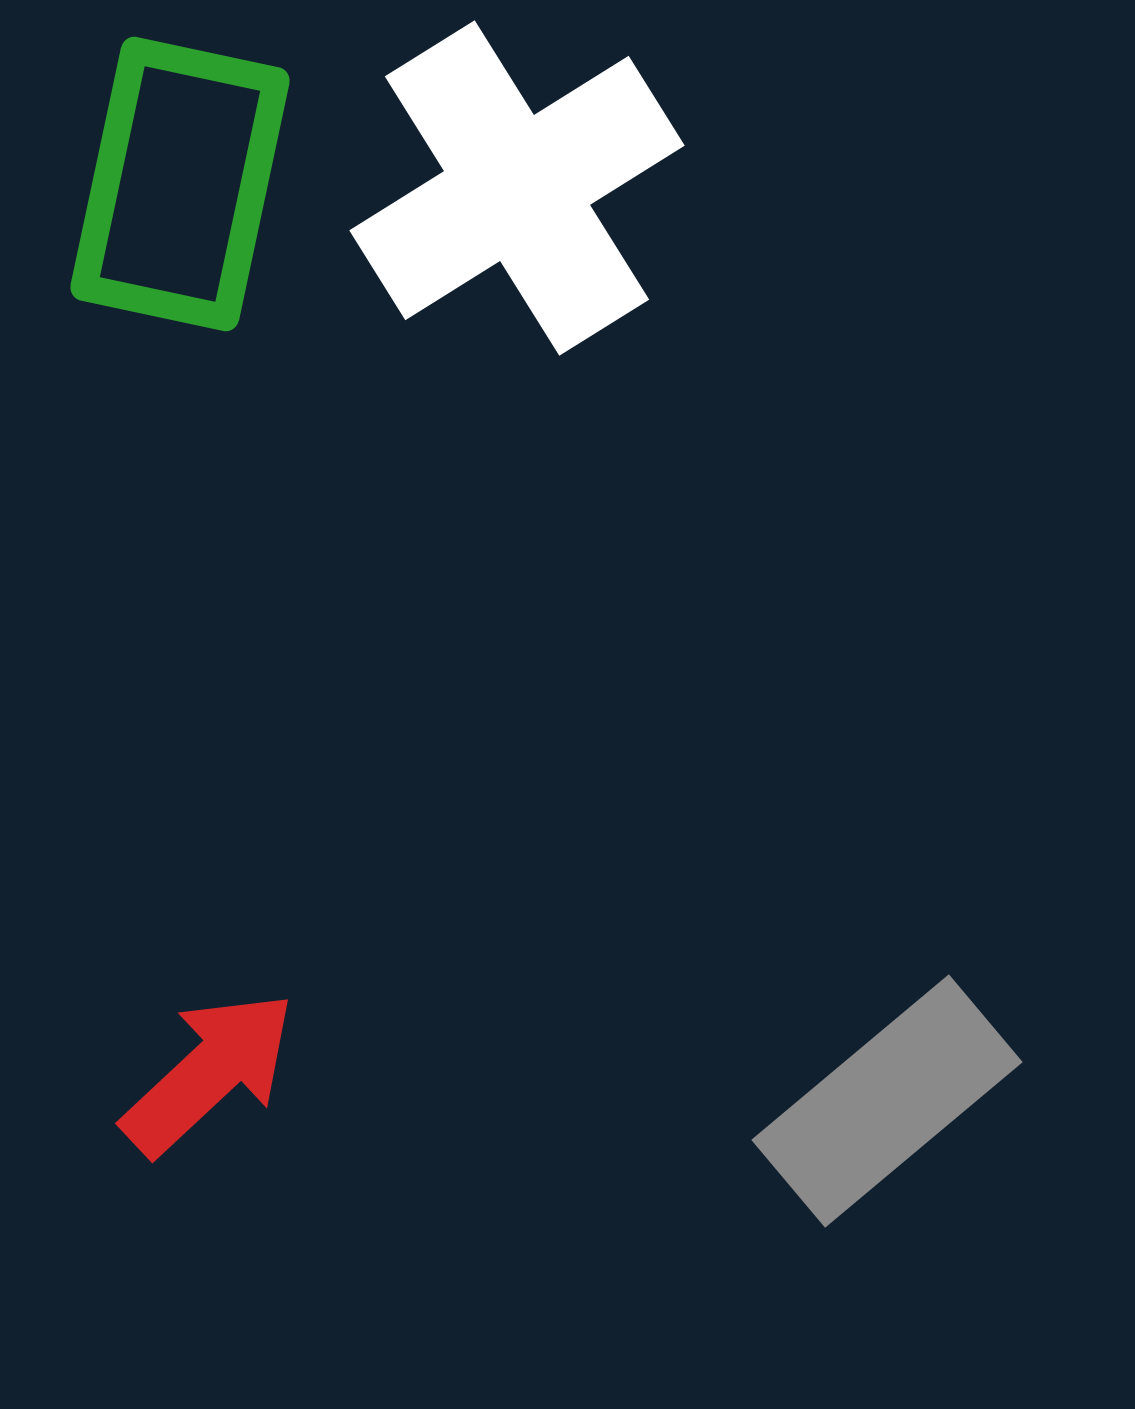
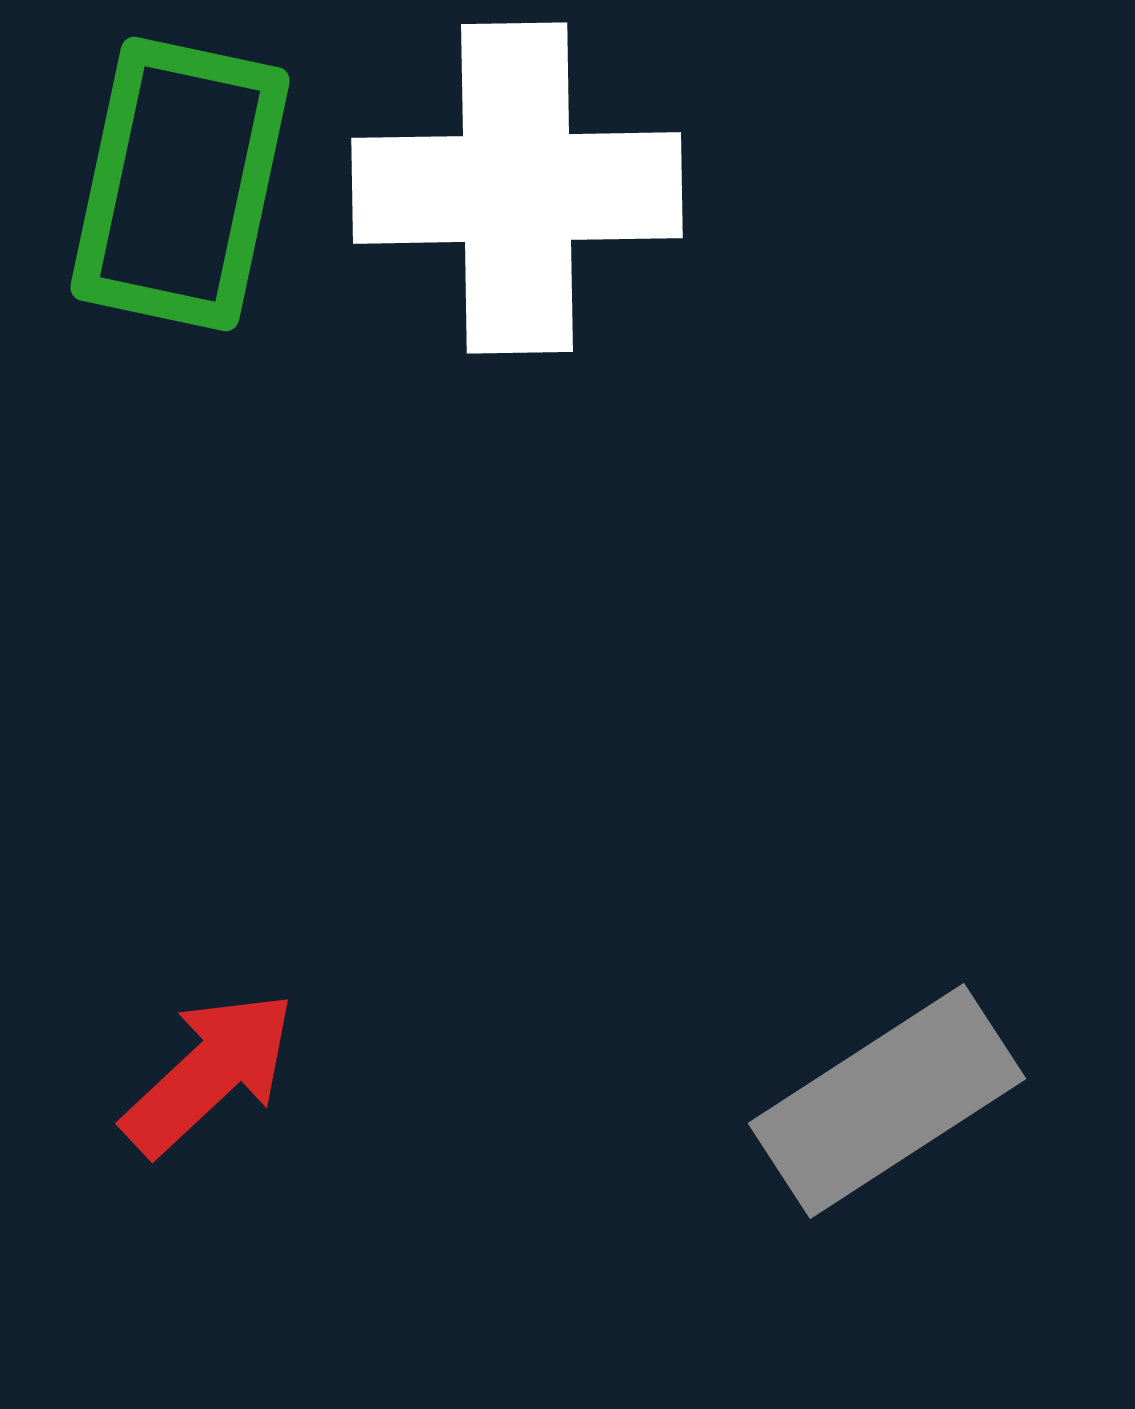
white cross: rotated 31 degrees clockwise
gray rectangle: rotated 7 degrees clockwise
